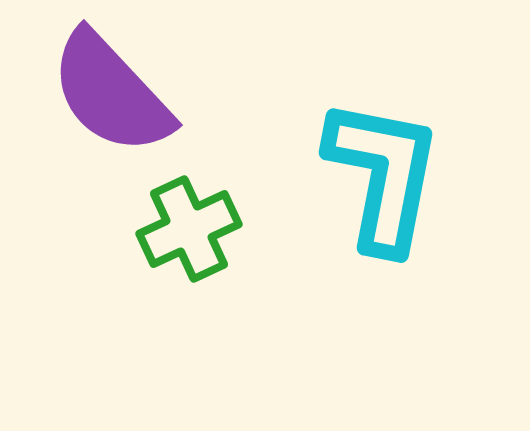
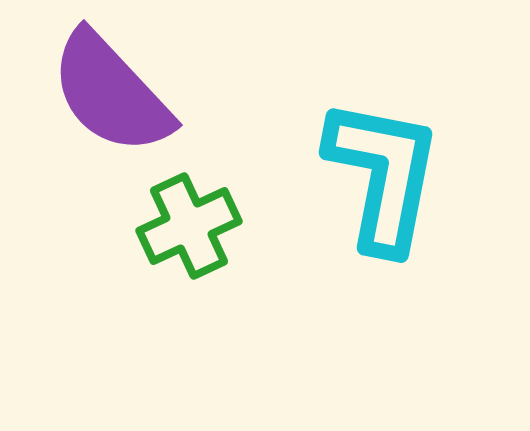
green cross: moved 3 px up
